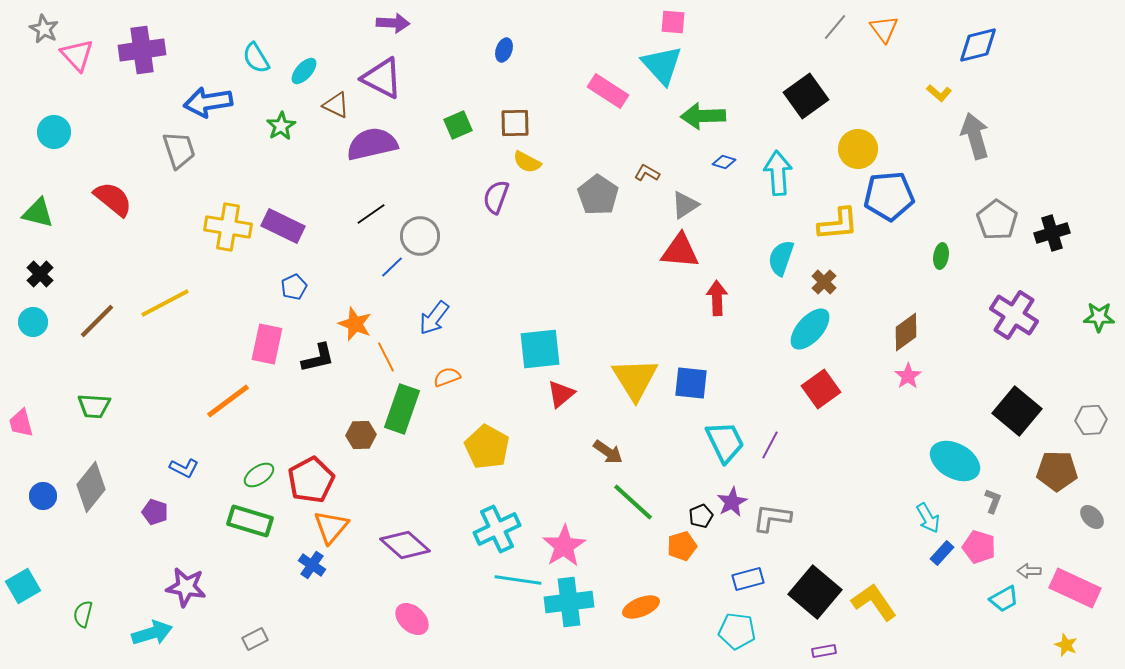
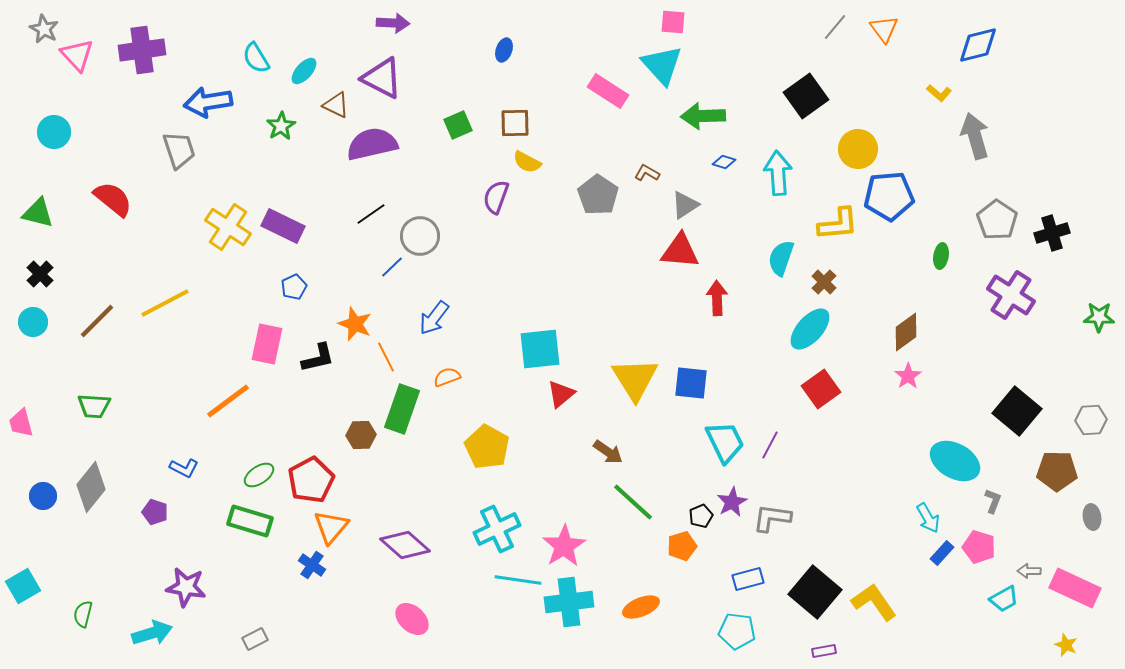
yellow cross at (228, 227): rotated 24 degrees clockwise
purple cross at (1014, 315): moved 3 px left, 20 px up
gray ellipse at (1092, 517): rotated 35 degrees clockwise
